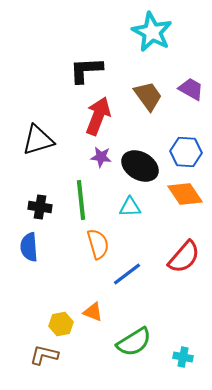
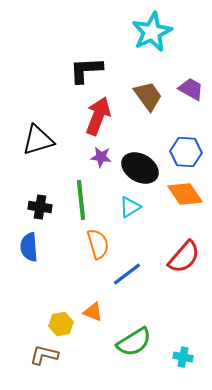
cyan star: rotated 18 degrees clockwise
black ellipse: moved 2 px down
cyan triangle: rotated 30 degrees counterclockwise
